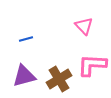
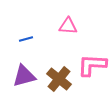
pink triangle: moved 16 px left; rotated 42 degrees counterclockwise
brown cross: rotated 20 degrees counterclockwise
